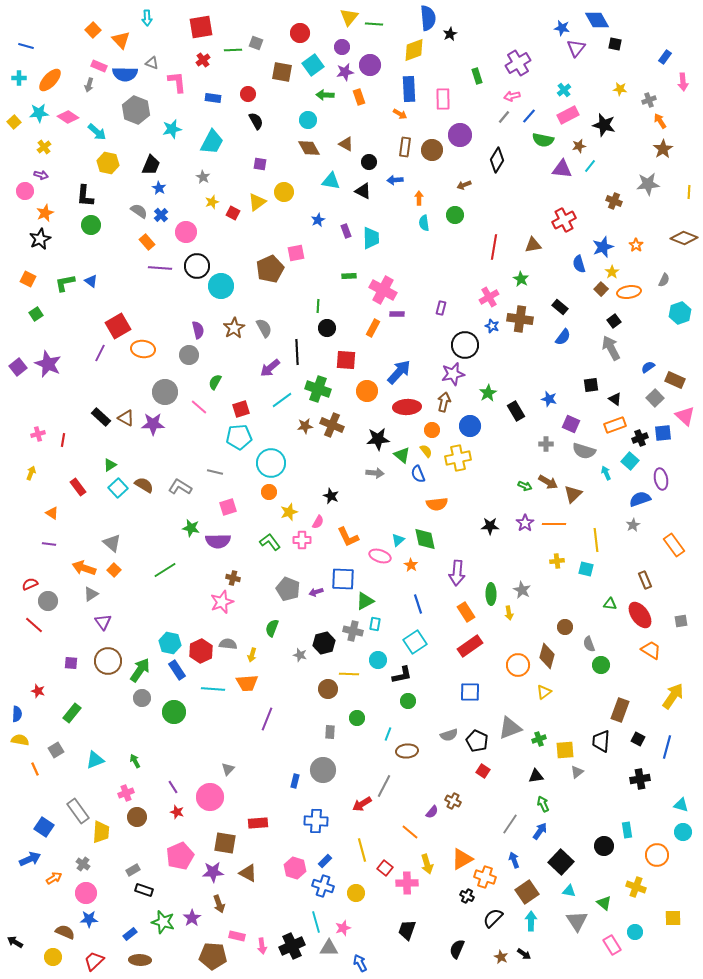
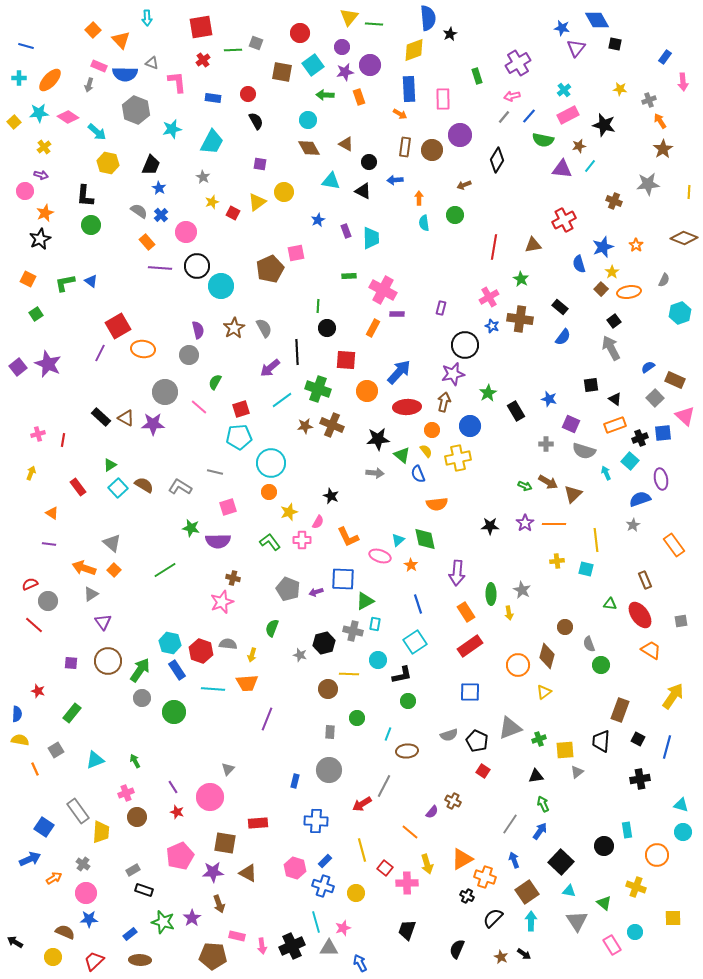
red hexagon at (201, 651): rotated 15 degrees counterclockwise
gray circle at (323, 770): moved 6 px right
